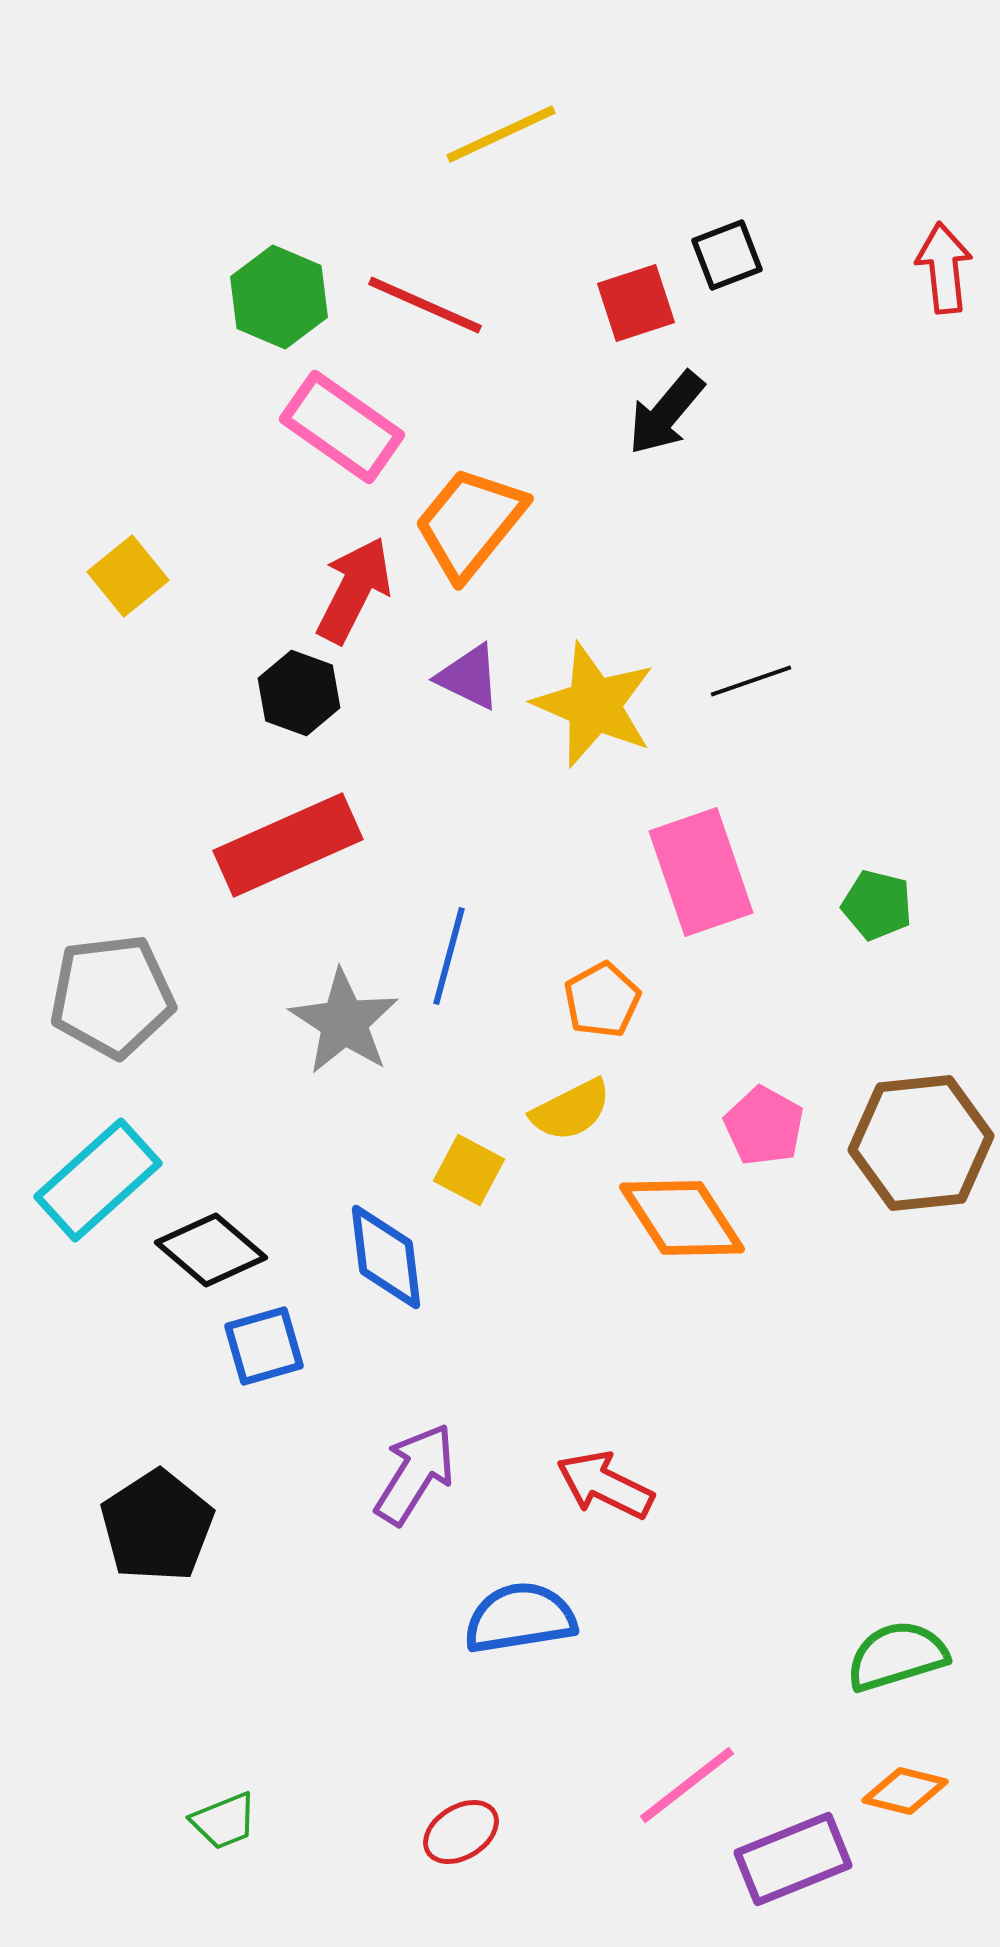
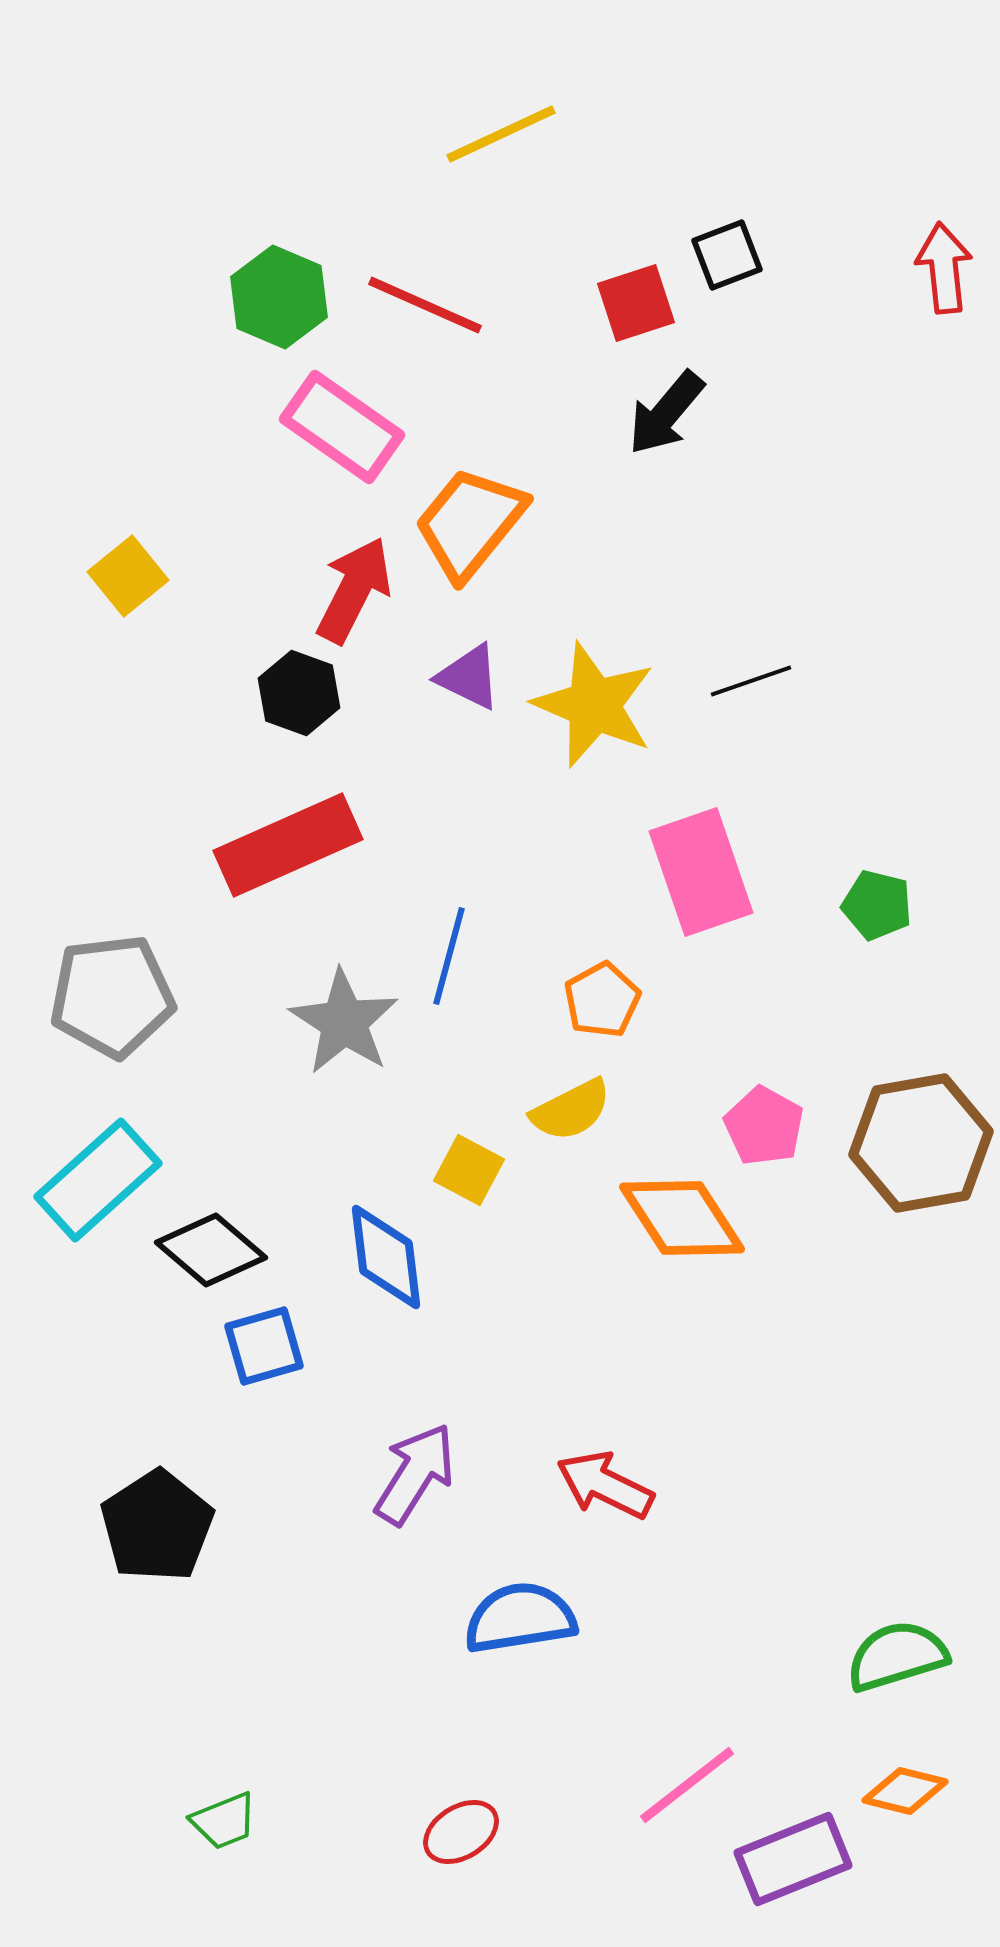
brown hexagon at (921, 1143): rotated 4 degrees counterclockwise
